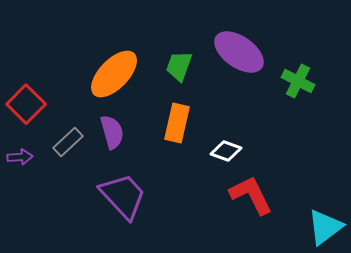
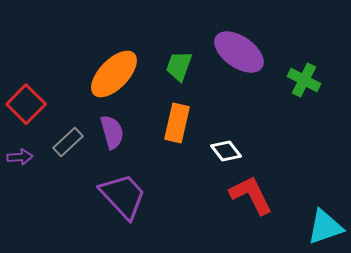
green cross: moved 6 px right, 1 px up
white diamond: rotated 32 degrees clockwise
cyan triangle: rotated 18 degrees clockwise
